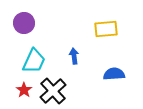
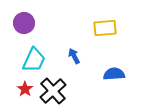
yellow rectangle: moved 1 px left, 1 px up
blue arrow: rotated 21 degrees counterclockwise
cyan trapezoid: moved 1 px up
red star: moved 1 px right, 1 px up
